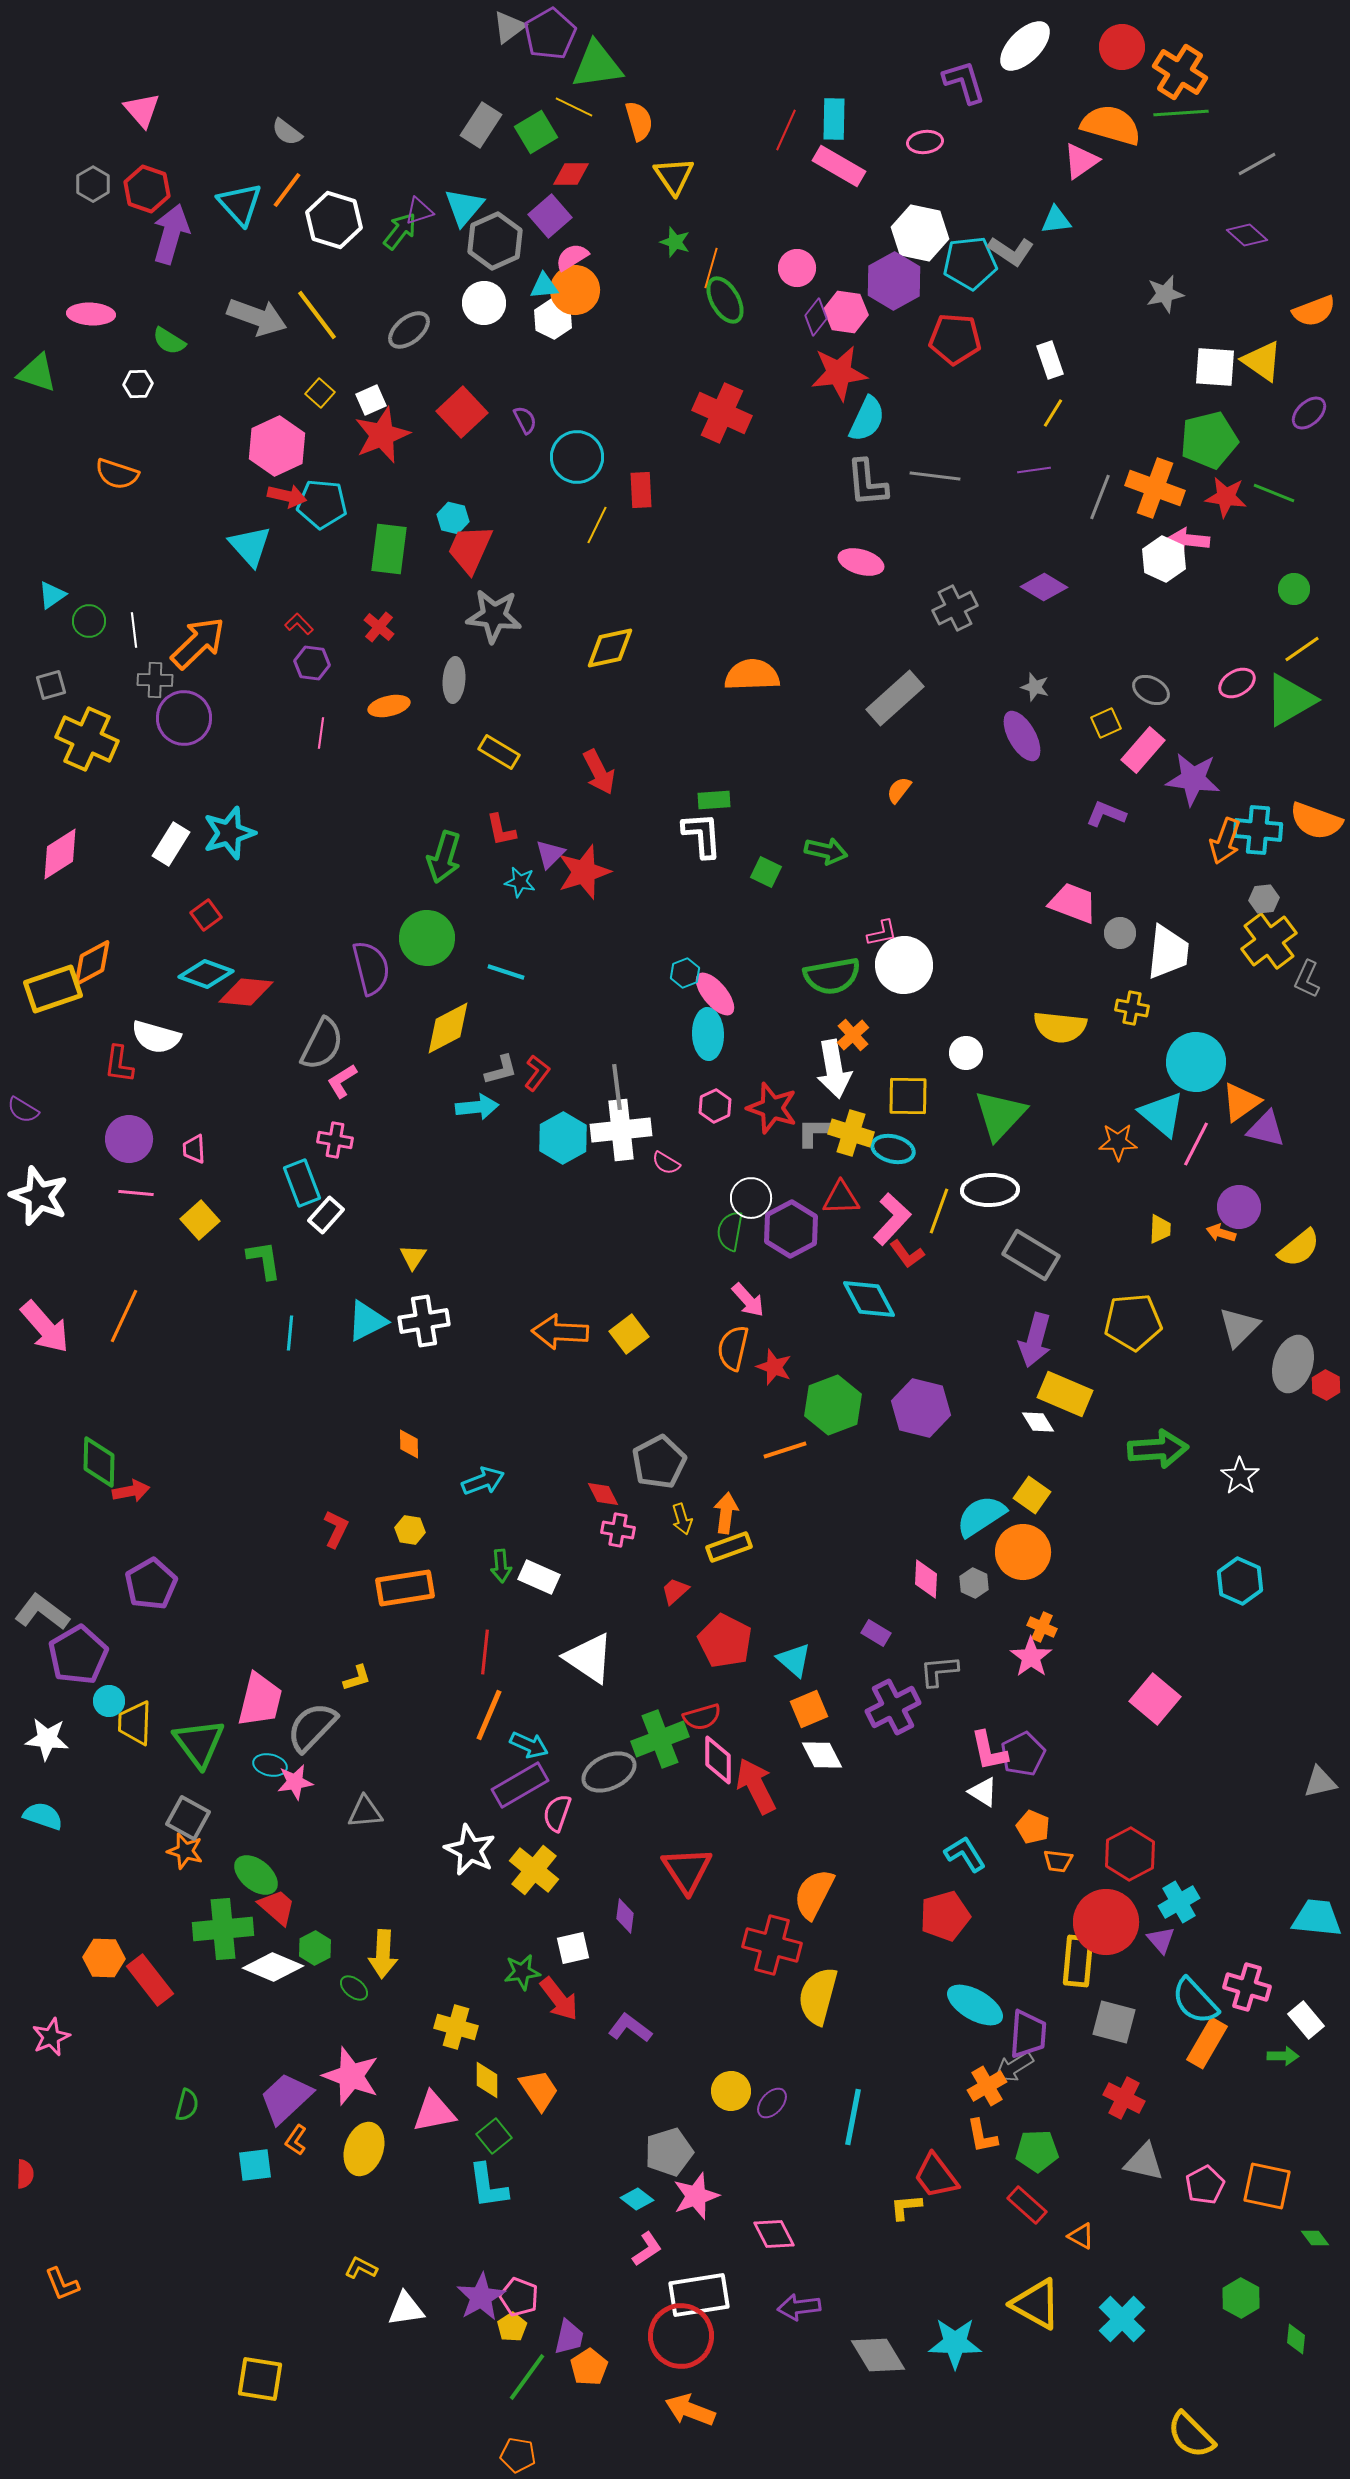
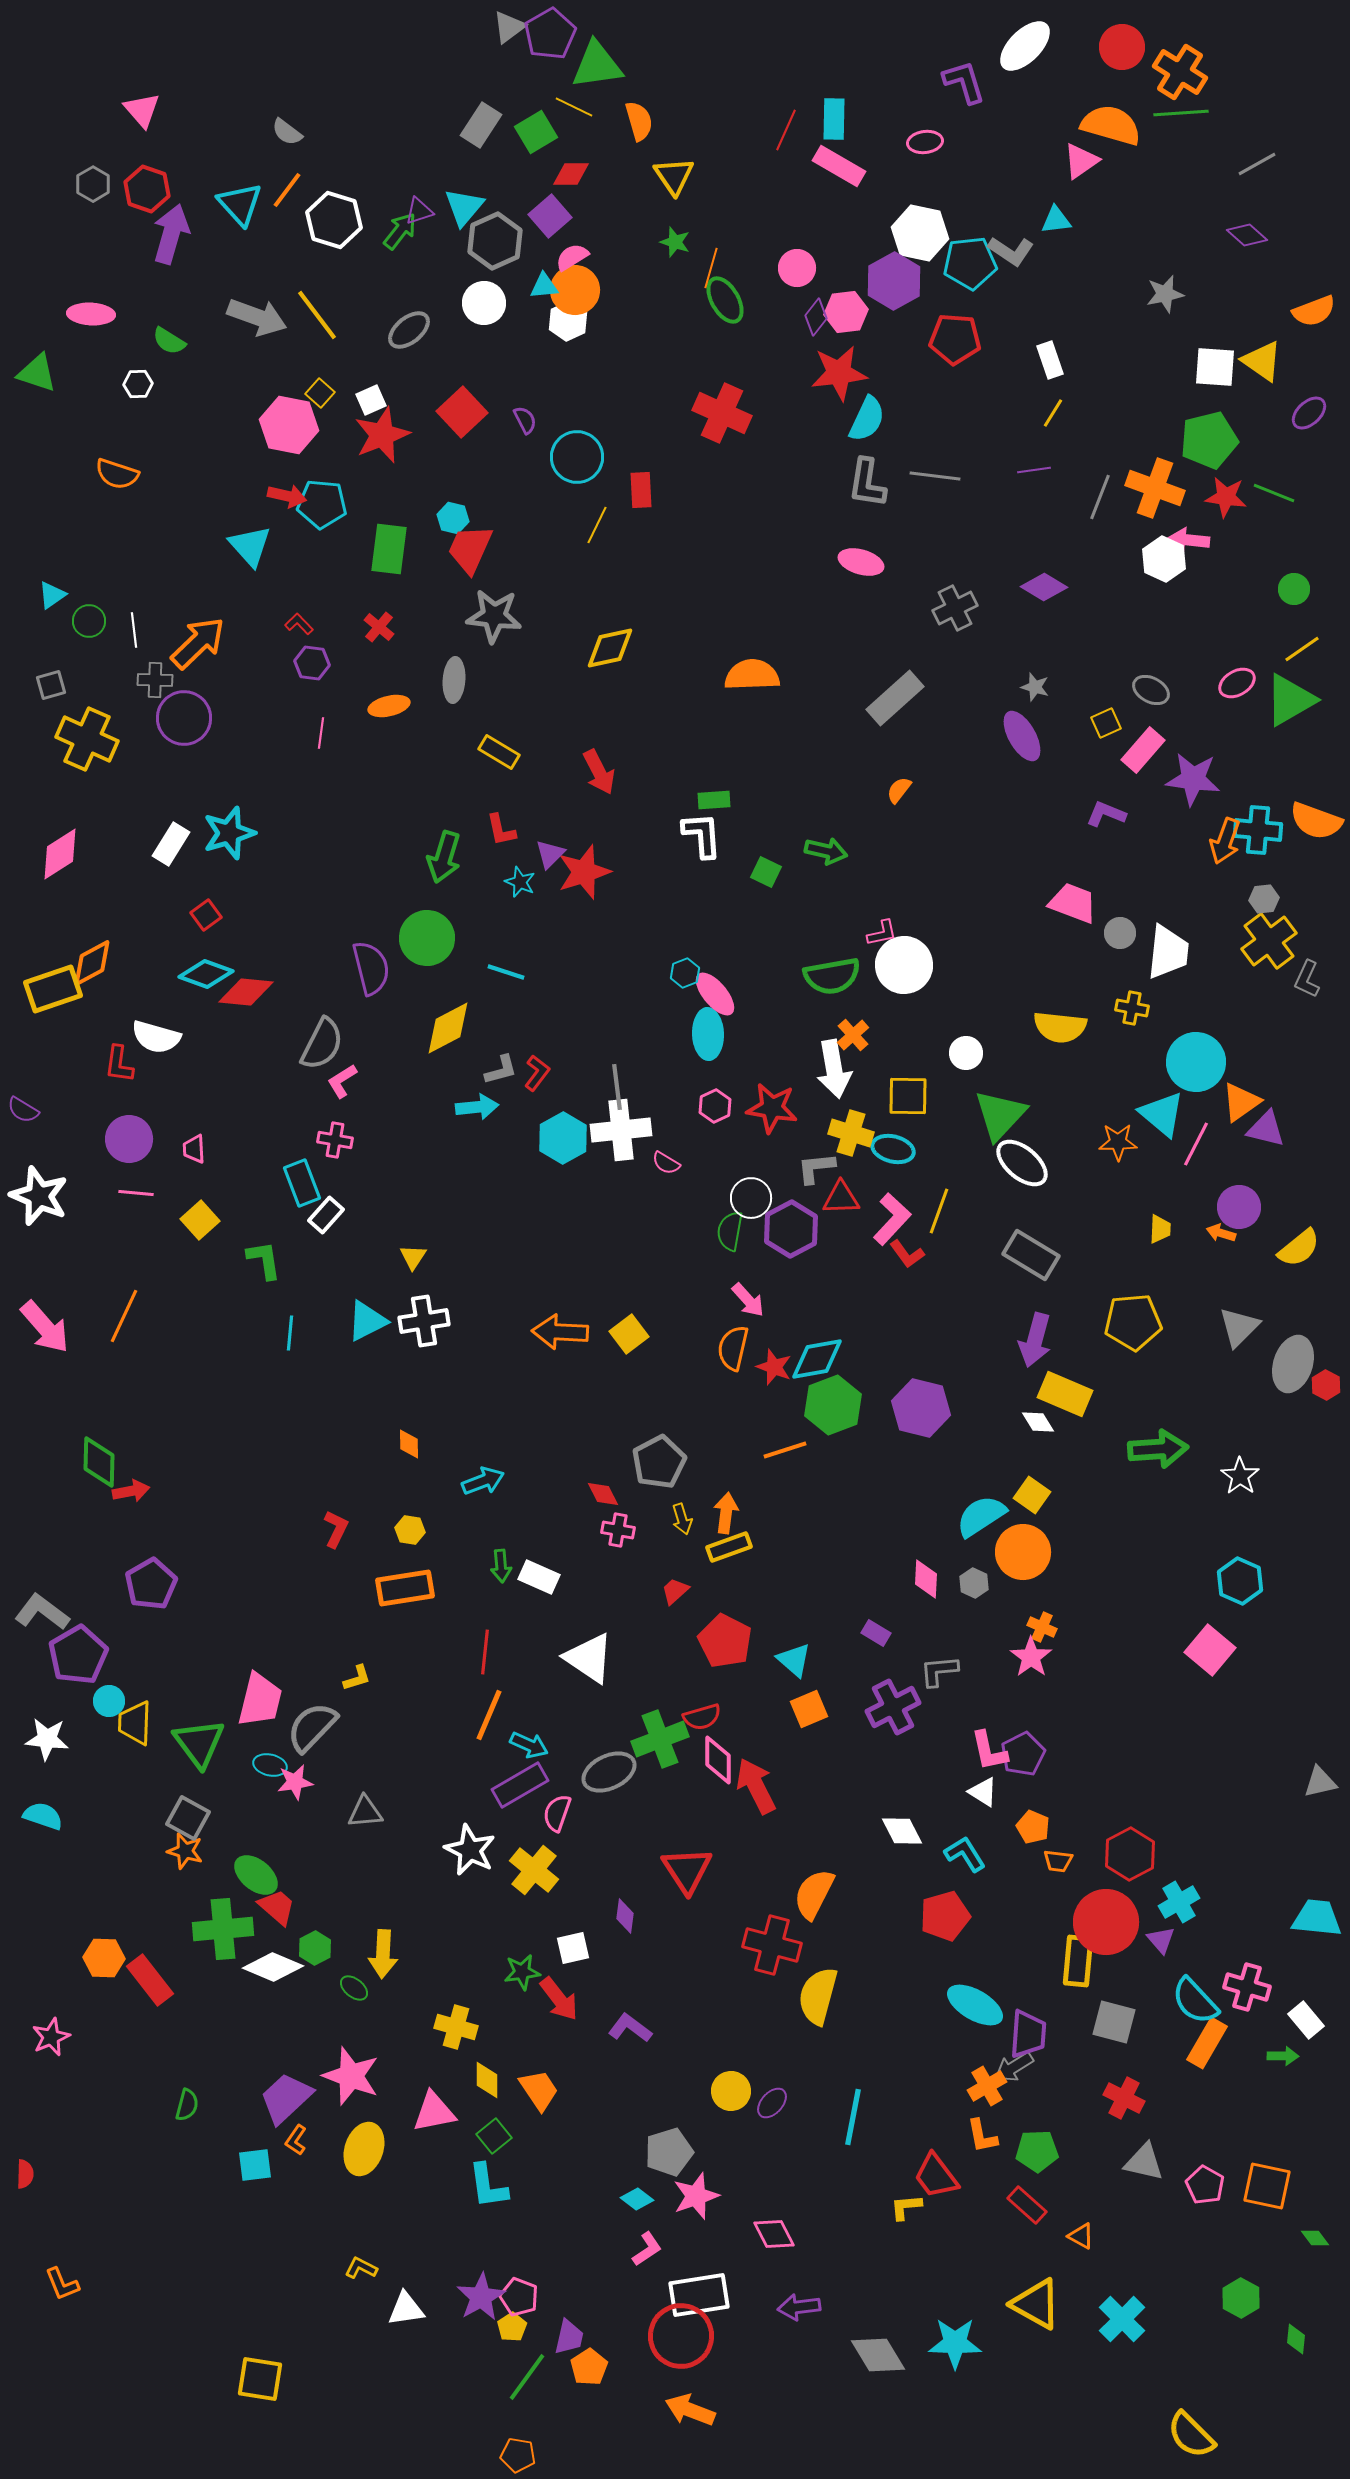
pink hexagon at (846, 312): rotated 15 degrees counterclockwise
white hexagon at (553, 319): moved 15 px right, 2 px down; rotated 9 degrees clockwise
pink hexagon at (277, 446): moved 12 px right, 21 px up; rotated 24 degrees counterclockwise
gray L-shape at (867, 483): rotated 14 degrees clockwise
cyan star at (520, 882): rotated 12 degrees clockwise
red star at (772, 1108): rotated 9 degrees counterclockwise
gray L-shape at (816, 1132): moved 36 px down; rotated 6 degrees counterclockwise
white ellipse at (990, 1190): moved 32 px right, 27 px up; rotated 42 degrees clockwise
cyan diamond at (869, 1299): moved 52 px left, 60 px down; rotated 72 degrees counterclockwise
pink square at (1155, 1699): moved 55 px right, 49 px up
white diamond at (822, 1755): moved 80 px right, 76 px down
pink pentagon at (1205, 2185): rotated 15 degrees counterclockwise
